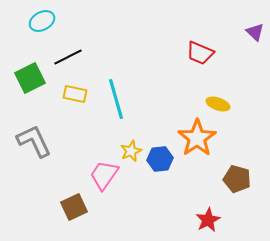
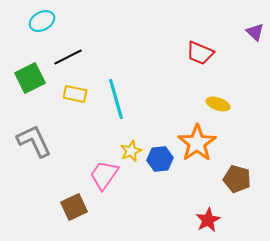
orange star: moved 5 px down
